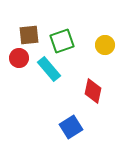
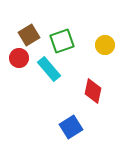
brown square: rotated 25 degrees counterclockwise
